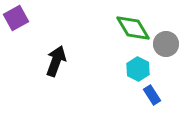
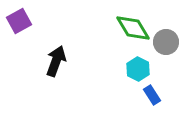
purple square: moved 3 px right, 3 px down
gray circle: moved 2 px up
